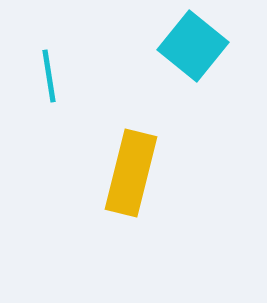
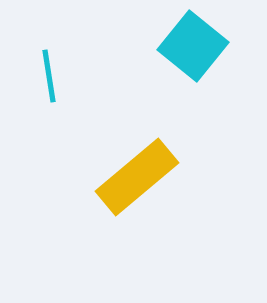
yellow rectangle: moved 6 px right, 4 px down; rotated 36 degrees clockwise
